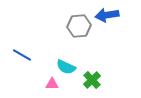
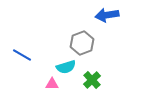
gray hexagon: moved 3 px right, 17 px down; rotated 15 degrees counterclockwise
cyan semicircle: rotated 42 degrees counterclockwise
